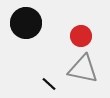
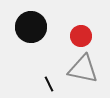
black circle: moved 5 px right, 4 px down
black line: rotated 21 degrees clockwise
